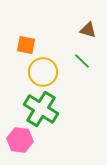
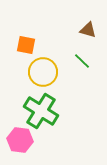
green cross: moved 2 px down
